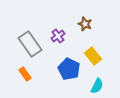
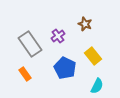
blue pentagon: moved 4 px left, 1 px up
